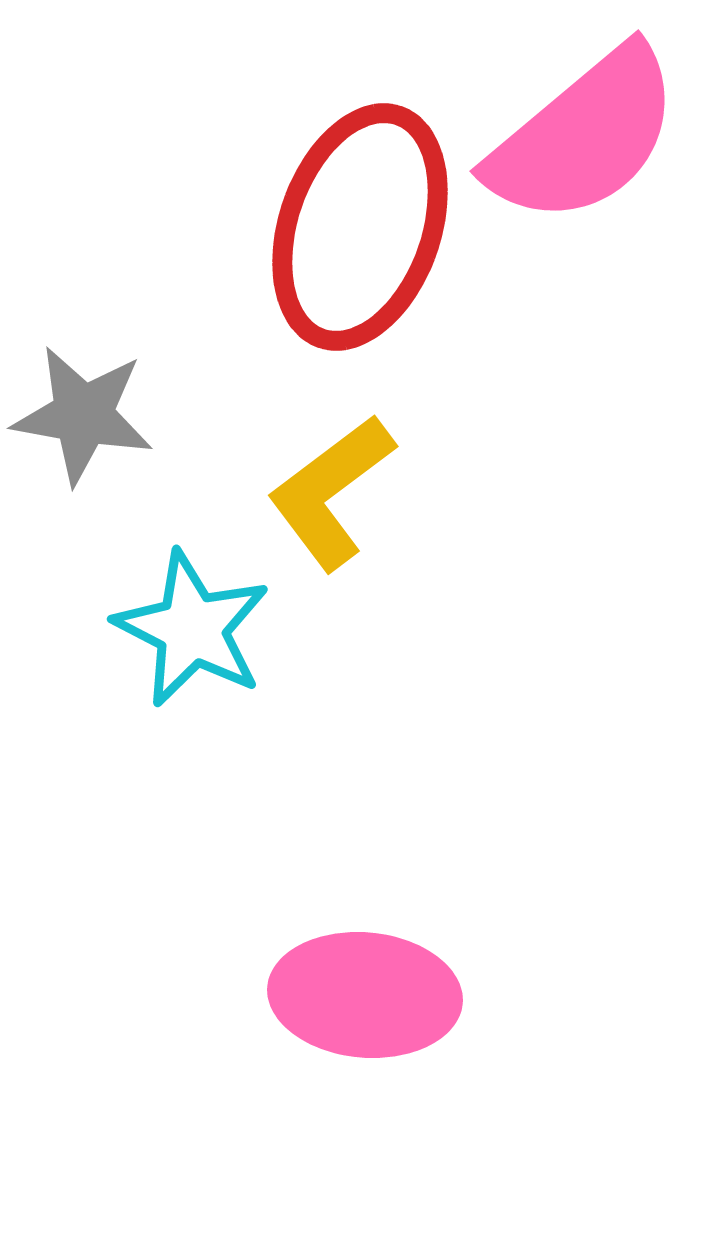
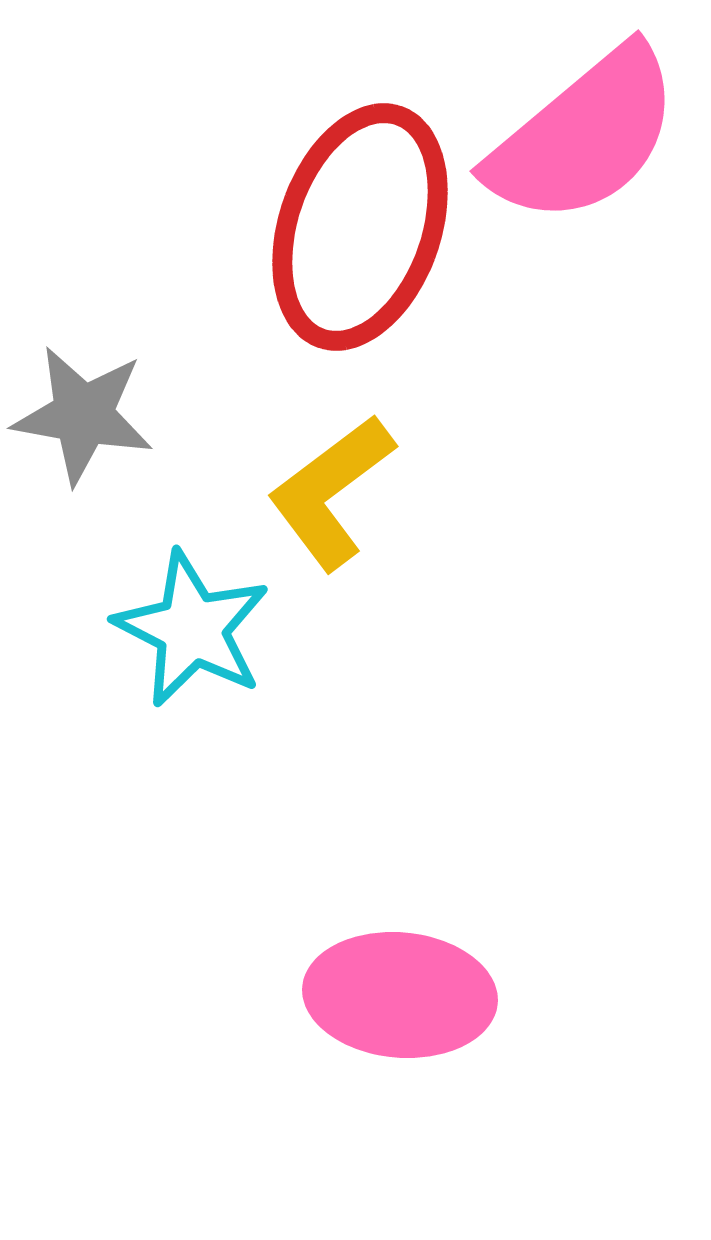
pink ellipse: moved 35 px right
